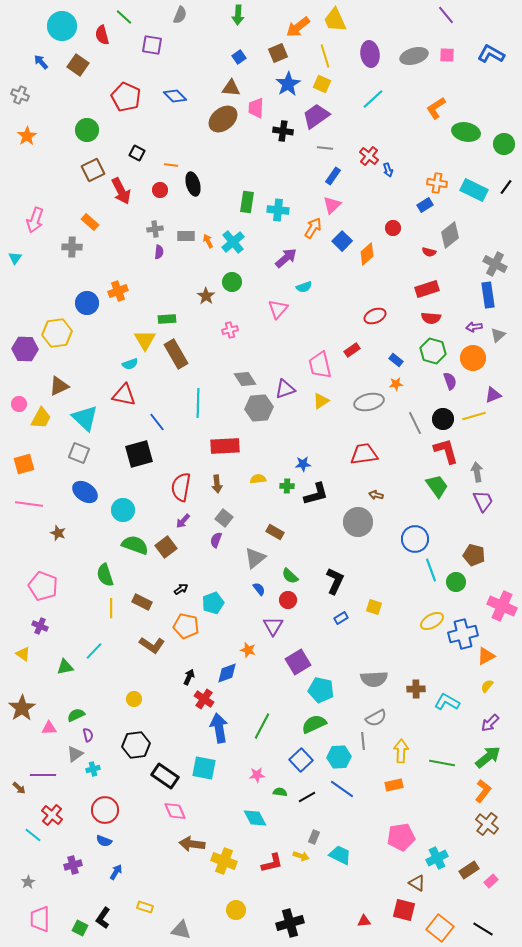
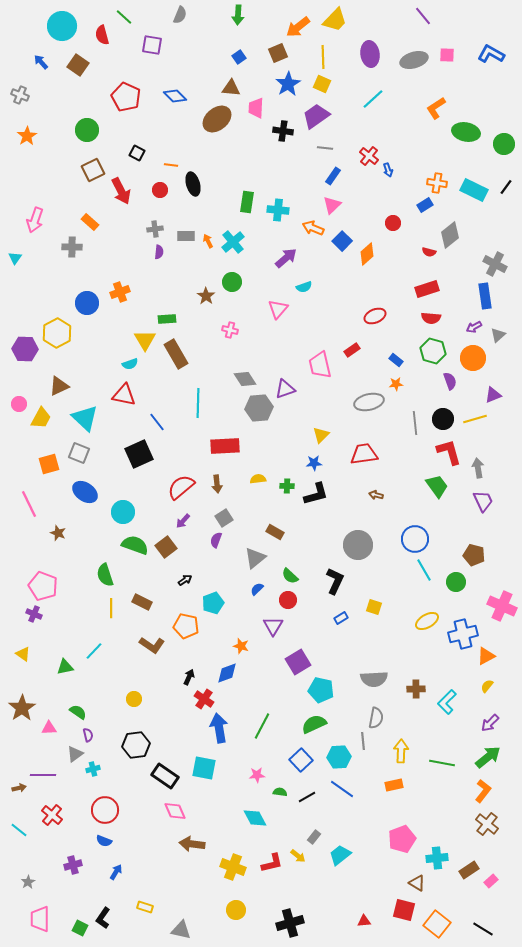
purple line at (446, 15): moved 23 px left, 1 px down
yellow trapezoid at (335, 20): rotated 112 degrees counterclockwise
yellow line at (325, 56): moved 2 px left, 1 px down; rotated 15 degrees clockwise
gray ellipse at (414, 56): moved 4 px down
brown ellipse at (223, 119): moved 6 px left
orange arrow at (313, 228): rotated 100 degrees counterclockwise
red circle at (393, 228): moved 5 px up
orange cross at (118, 291): moved 2 px right, 1 px down
blue rectangle at (488, 295): moved 3 px left, 1 px down
purple arrow at (474, 327): rotated 21 degrees counterclockwise
pink cross at (230, 330): rotated 28 degrees clockwise
yellow hexagon at (57, 333): rotated 20 degrees counterclockwise
yellow triangle at (321, 401): moved 34 px down; rotated 12 degrees counterclockwise
yellow line at (474, 416): moved 1 px right, 3 px down
gray line at (415, 423): rotated 20 degrees clockwise
red L-shape at (446, 451): moved 3 px right, 1 px down
black square at (139, 454): rotated 8 degrees counterclockwise
orange square at (24, 464): moved 25 px right
blue star at (303, 464): moved 11 px right, 1 px up
gray arrow at (477, 472): moved 1 px right, 4 px up
red semicircle at (181, 487): rotated 40 degrees clockwise
pink line at (29, 504): rotated 56 degrees clockwise
cyan circle at (123, 510): moved 2 px down
gray square at (224, 518): rotated 18 degrees clockwise
gray circle at (358, 522): moved 23 px down
cyan line at (431, 570): moved 7 px left; rotated 10 degrees counterclockwise
black arrow at (181, 589): moved 4 px right, 9 px up
blue semicircle at (259, 589): moved 2 px left; rotated 96 degrees counterclockwise
yellow ellipse at (432, 621): moved 5 px left
purple cross at (40, 626): moved 6 px left, 12 px up
orange star at (248, 650): moved 7 px left, 4 px up
cyan L-shape at (447, 702): rotated 75 degrees counterclockwise
green semicircle at (76, 715): moved 2 px right, 3 px up; rotated 60 degrees clockwise
gray semicircle at (376, 718): rotated 50 degrees counterclockwise
brown arrow at (19, 788): rotated 56 degrees counterclockwise
cyan line at (33, 835): moved 14 px left, 5 px up
gray rectangle at (314, 837): rotated 16 degrees clockwise
pink pentagon at (401, 837): moved 1 px right, 2 px down; rotated 12 degrees counterclockwise
cyan trapezoid at (340, 855): rotated 65 degrees counterclockwise
yellow arrow at (301, 856): moved 3 px left; rotated 21 degrees clockwise
cyan cross at (437, 858): rotated 20 degrees clockwise
yellow cross at (224, 861): moved 9 px right, 6 px down
orange square at (440, 928): moved 3 px left, 4 px up
